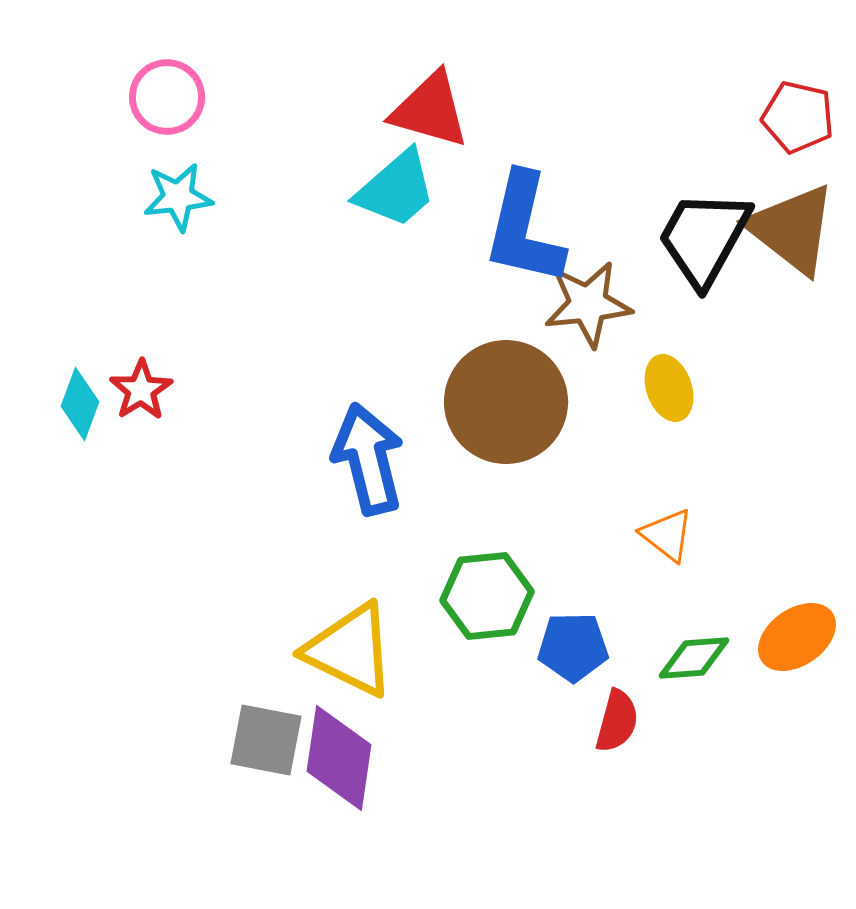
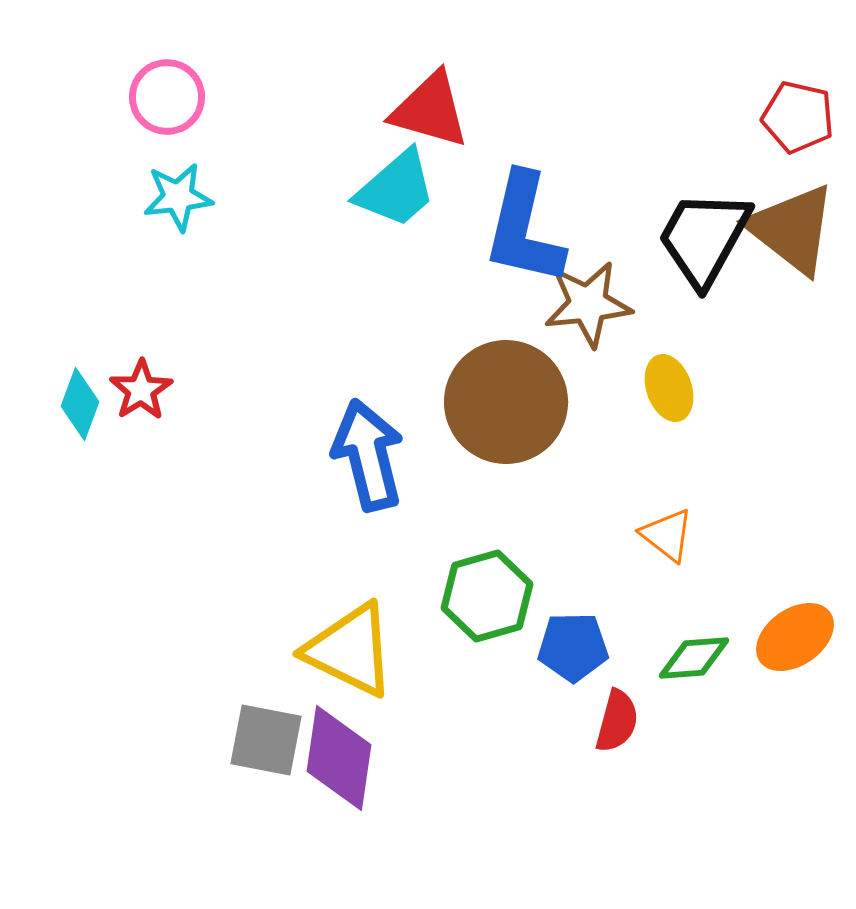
blue arrow: moved 4 px up
green hexagon: rotated 10 degrees counterclockwise
orange ellipse: moved 2 px left
